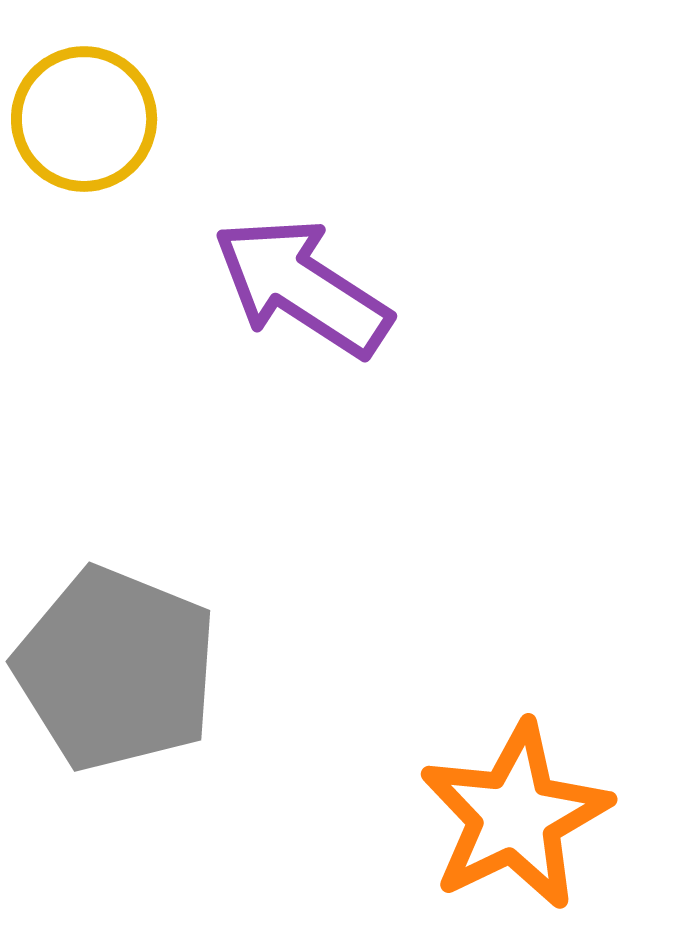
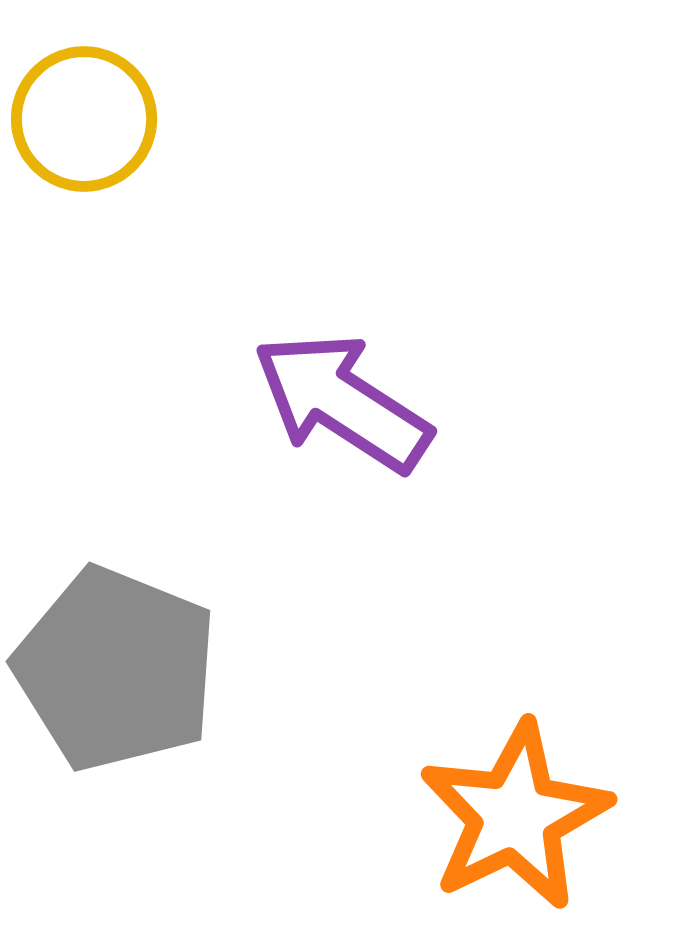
purple arrow: moved 40 px right, 115 px down
